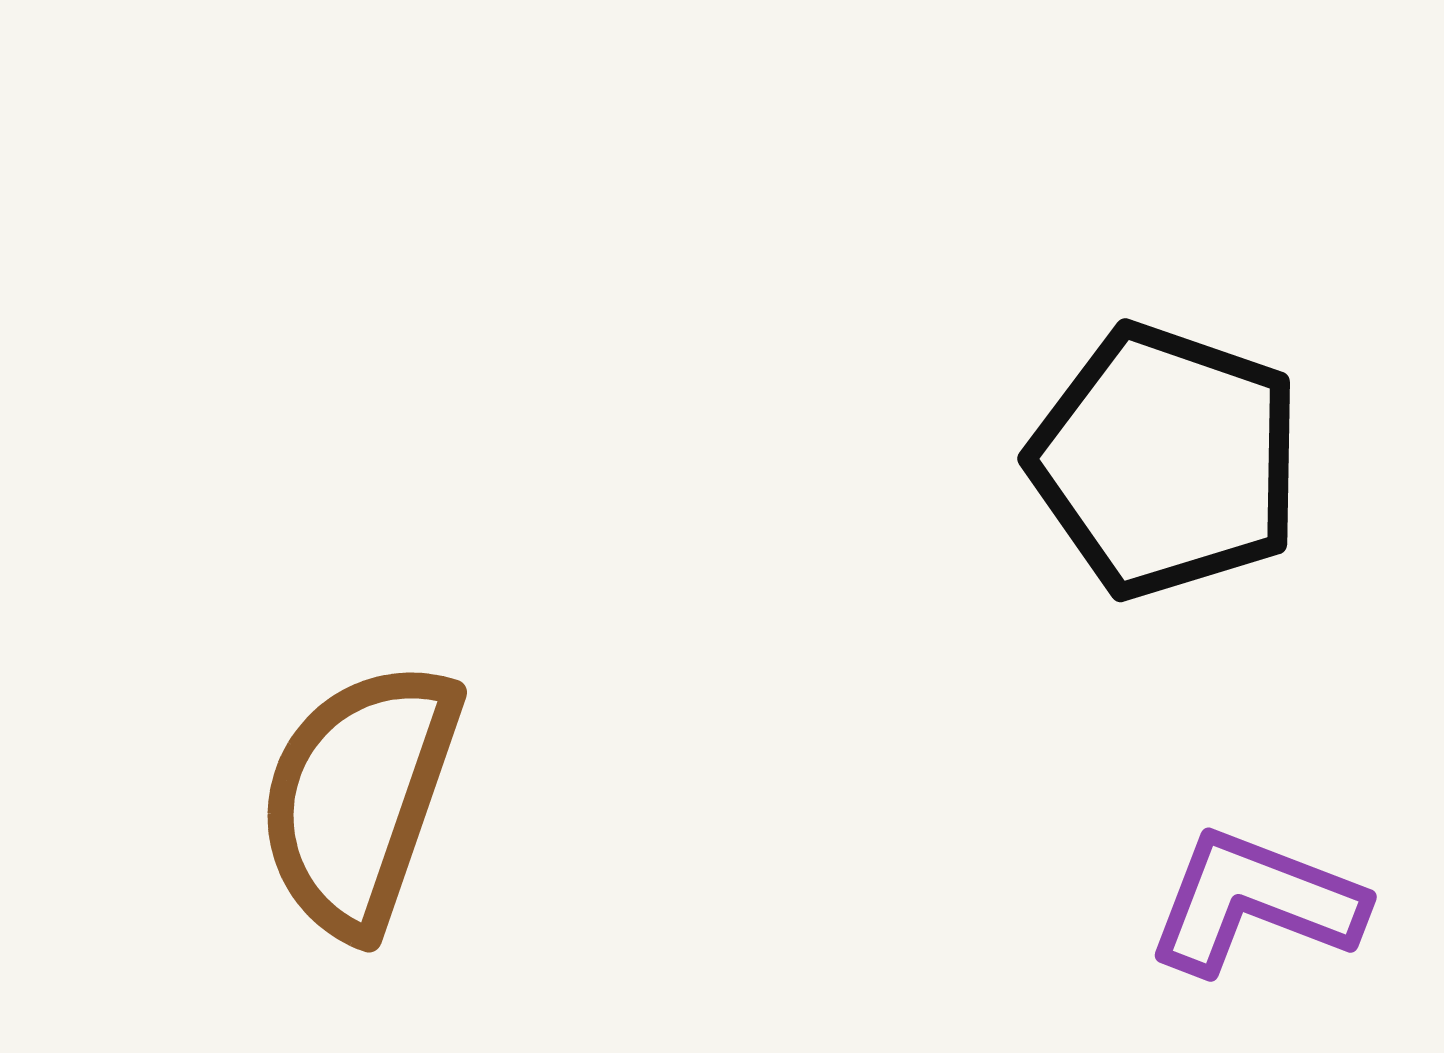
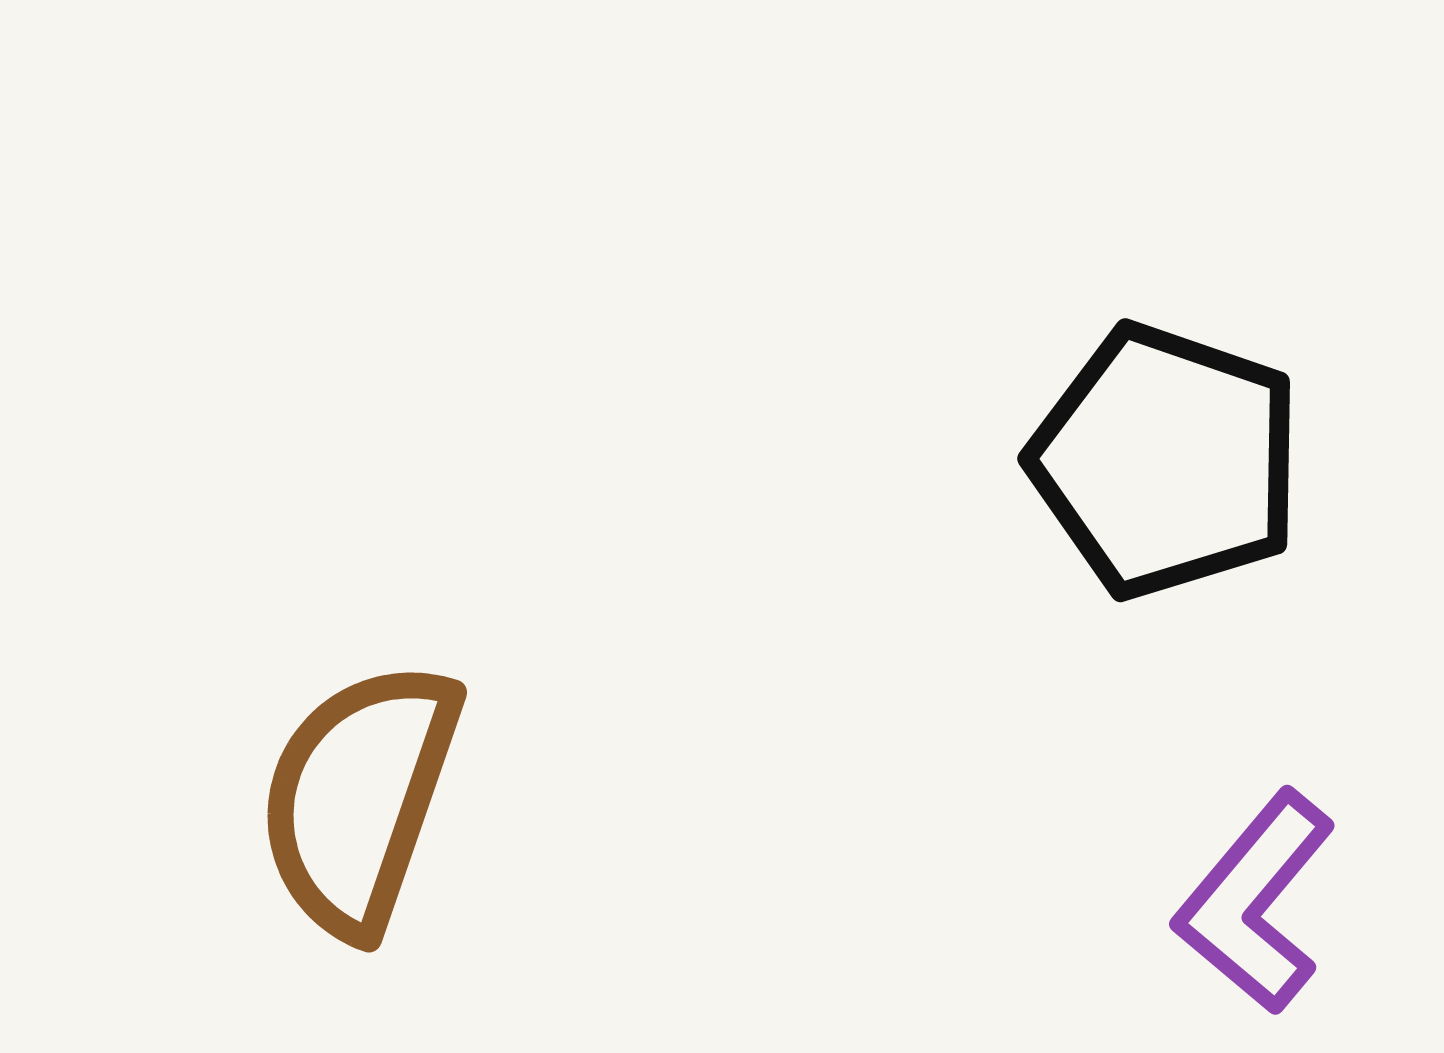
purple L-shape: rotated 71 degrees counterclockwise
